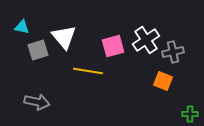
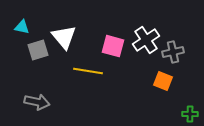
pink square: rotated 30 degrees clockwise
